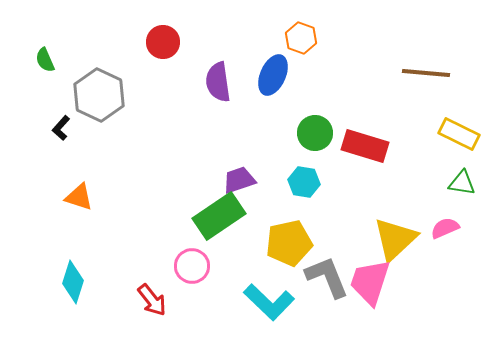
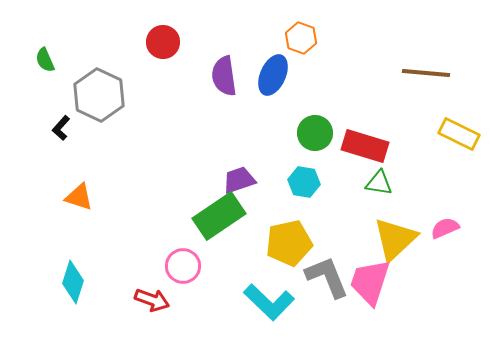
purple semicircle: moved 6 px right, 6 px up
green triangle: moved 83 px left
pink circle: moved 9 px left
red arrow: rotated 32 degrees counterclockwise
